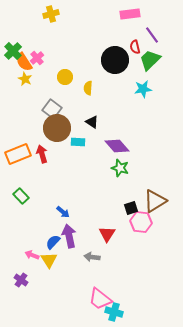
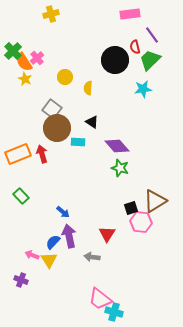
purple cross: rotated 16 degrees counterclockwise
